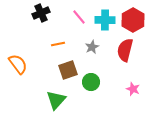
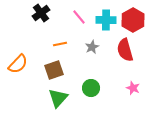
black cross: rotated 12 degrees counterclockwise
cyan cross: moved 1 px right
orange line: moved 2 px right
red semicircle: rotated 30 degrees counterclockwise
orange semicircle: rotated 80 degrees clockwise
brown square: moved 14 px left
green circle: moved 6 px down
pink star: moved 1 px up
green triangle: moved 2 px right, 2 px up
